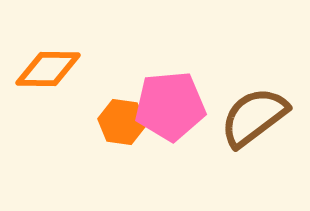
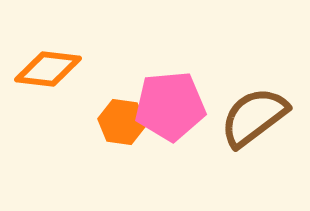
orange diamond: rotated 6 degrees clockwise
